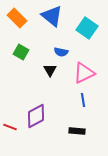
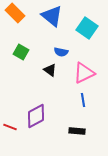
orange rectangle: moved 2 px left, 5 px up
black triangle: rotated 24 degrees counterclockwise
